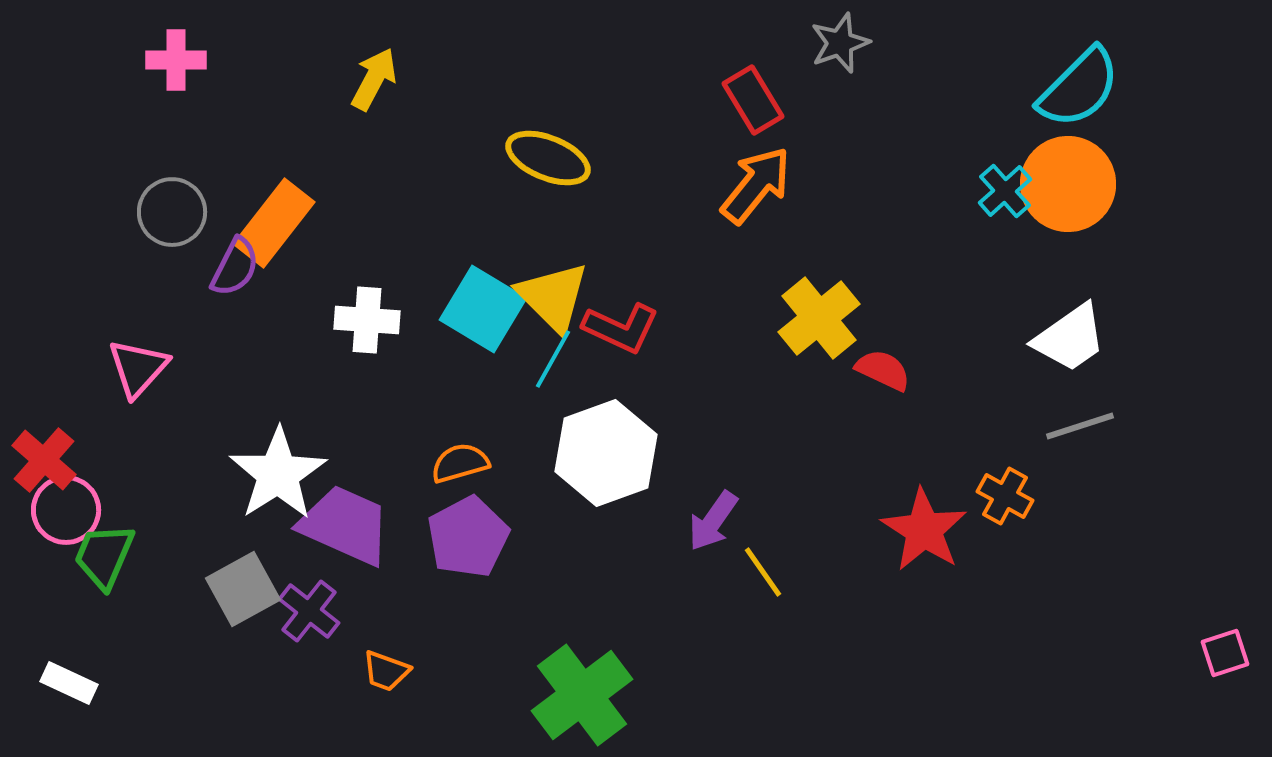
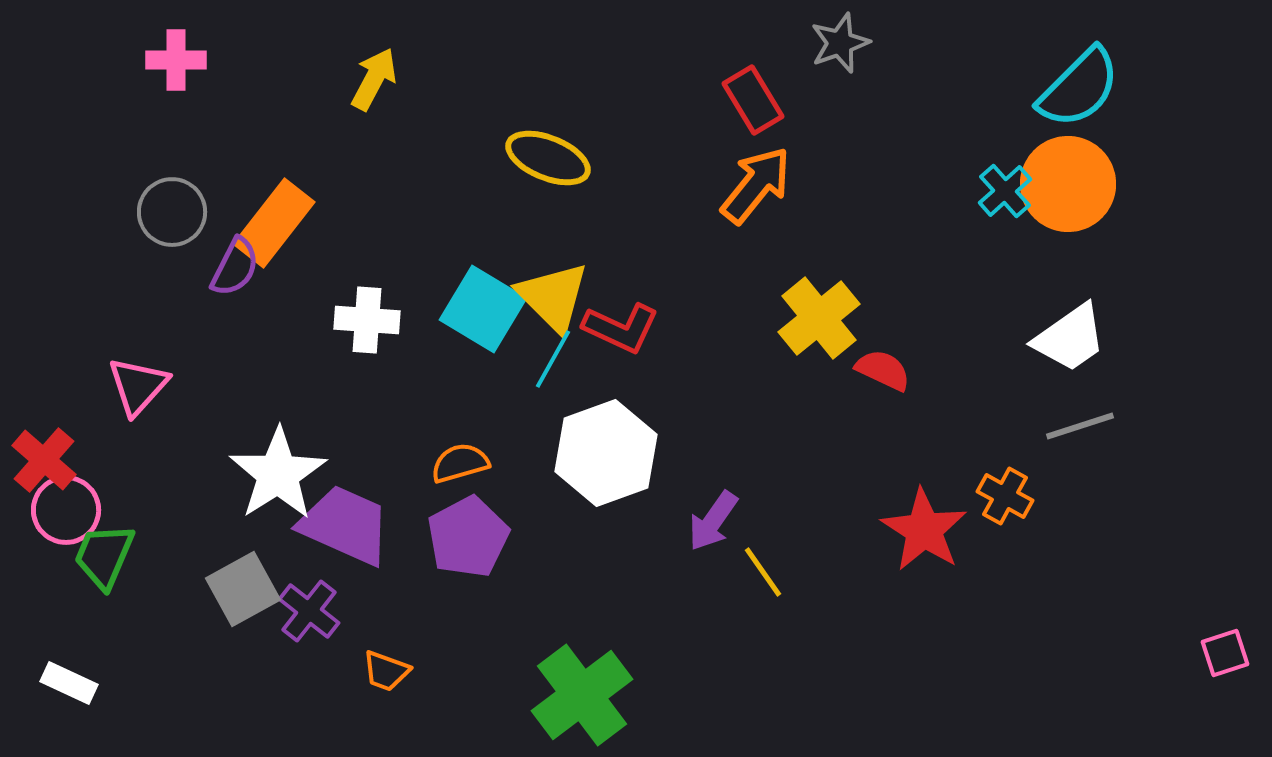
pink triangle: moved 18 px down
